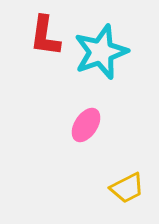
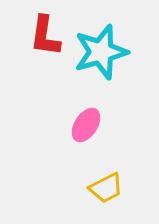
cyan star: rotated 4 degrees clockwise
yellow trapezoid: moved 21 px left
